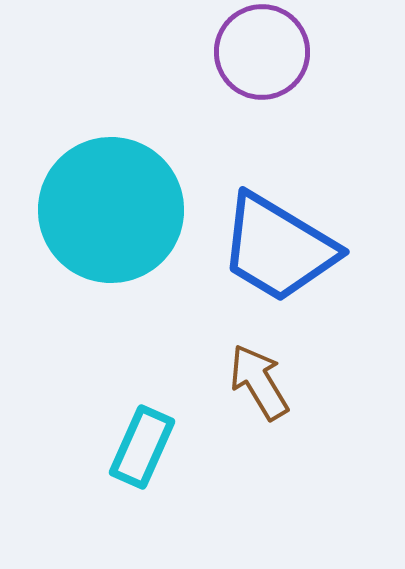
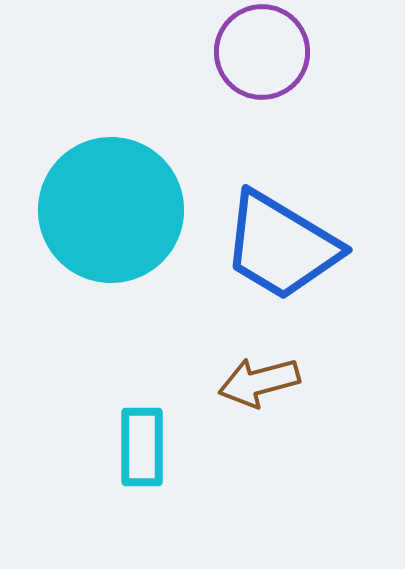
blue trapezoid: moved 3 px right, 2 px up
brown arrow: rotated 74 degrees counterclockwise
cyan rectangle: rotated 24 degrees counterclockwise
